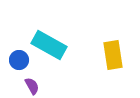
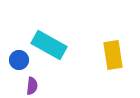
purple semicircle: rotated 36 degrees clockwise
